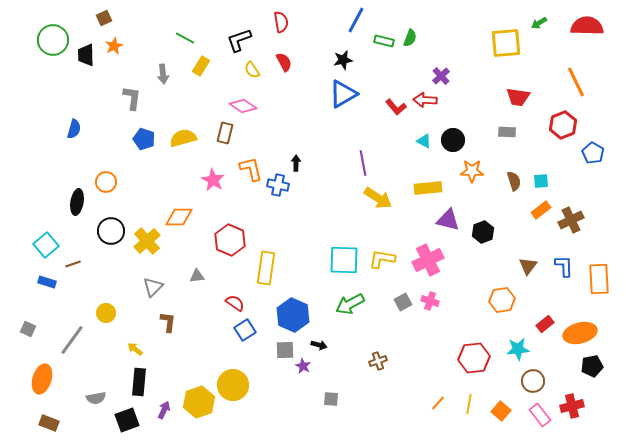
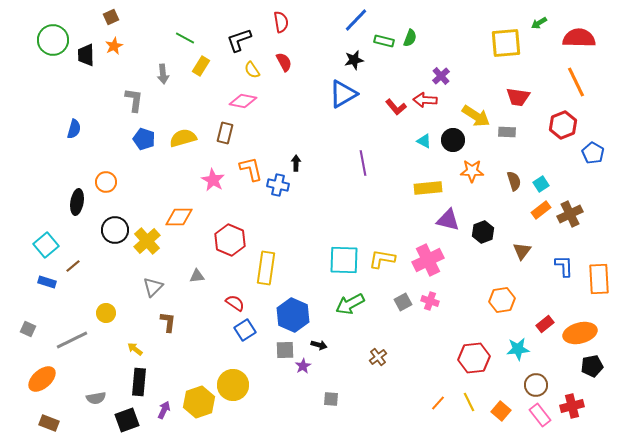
brown square at (104, 18): moved 7 px right, 1 px up
blue line at (356, 20): rotated 16 degrees clockwise
red semicircle at (587, 26): moved 8 px left, 12 px down
black star at (343, 60): moved 11 px right
gray L-shape at (132, 98): moved 2 px right, 2 px down
pink diamond at (243, 106): moved 5 px up; rotated 24 degrees counterclockwise
cyan square at (541, 181): moved 3 px down; rotated 28 degrees counterclockwise
yellow arrow at (378, 198): moved 98 px right, 82 px up
brown cross at (571, 220): moved 1 px left, 6 px up
black circle at (111, 231): moved 4 px right, 1 px up
brown line at (73, 264): moved 2 px down; rotated 21 degrees counterclockwise
brown triangle at (528, 266): moved 6 px left, 15 px up
gray line at (72, 340): rotated 28 degrees clockwise
brown cross at (378, 361): moved 4 px up; rotated 18 degrees counterclockwise
purple star at (303, 366): rotated 14 degrees clockwise
orange ellipse at (42, 379): rotated 32 degrees clockwise
brown circle at (533, 381): moved 3 px right, 4 px down
yellow line at (469, 404): moved 2 px up; rotated 36 degrees counterclockwise
